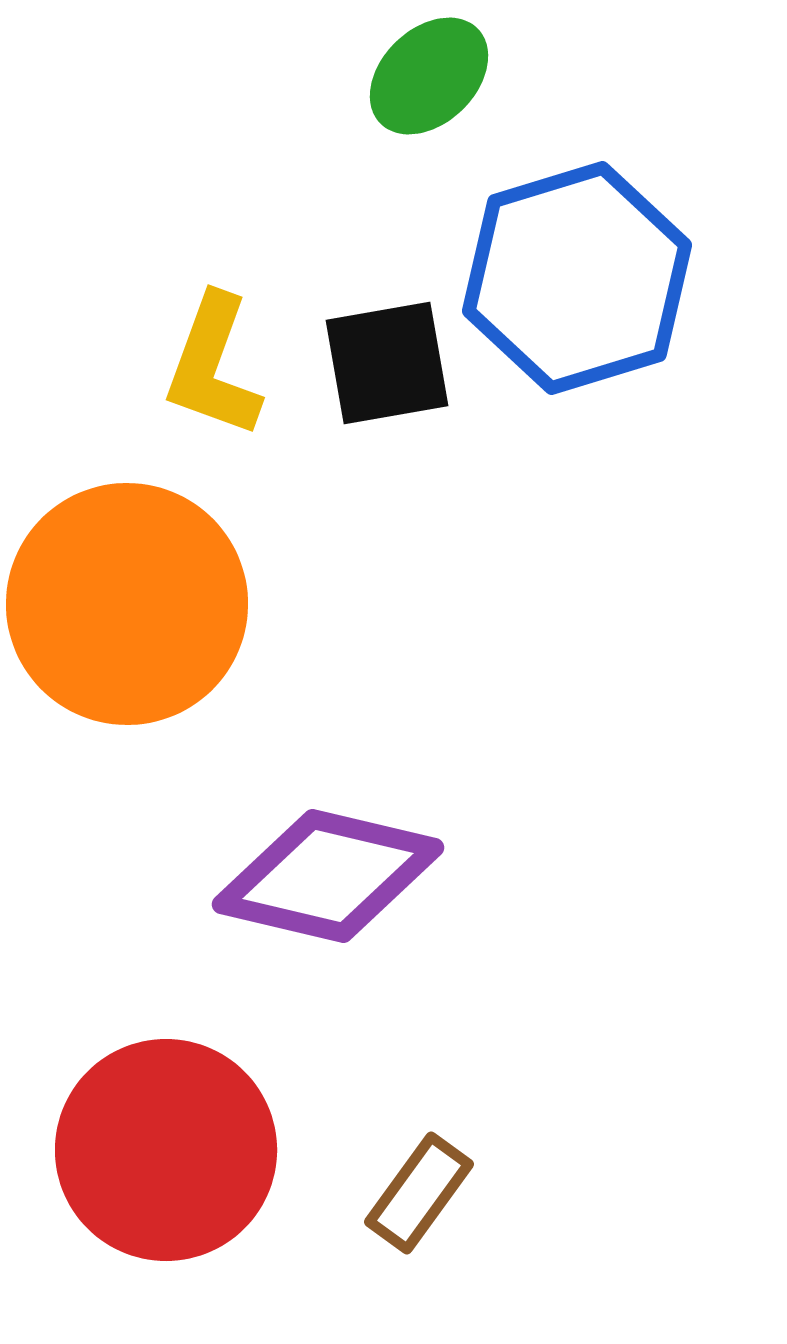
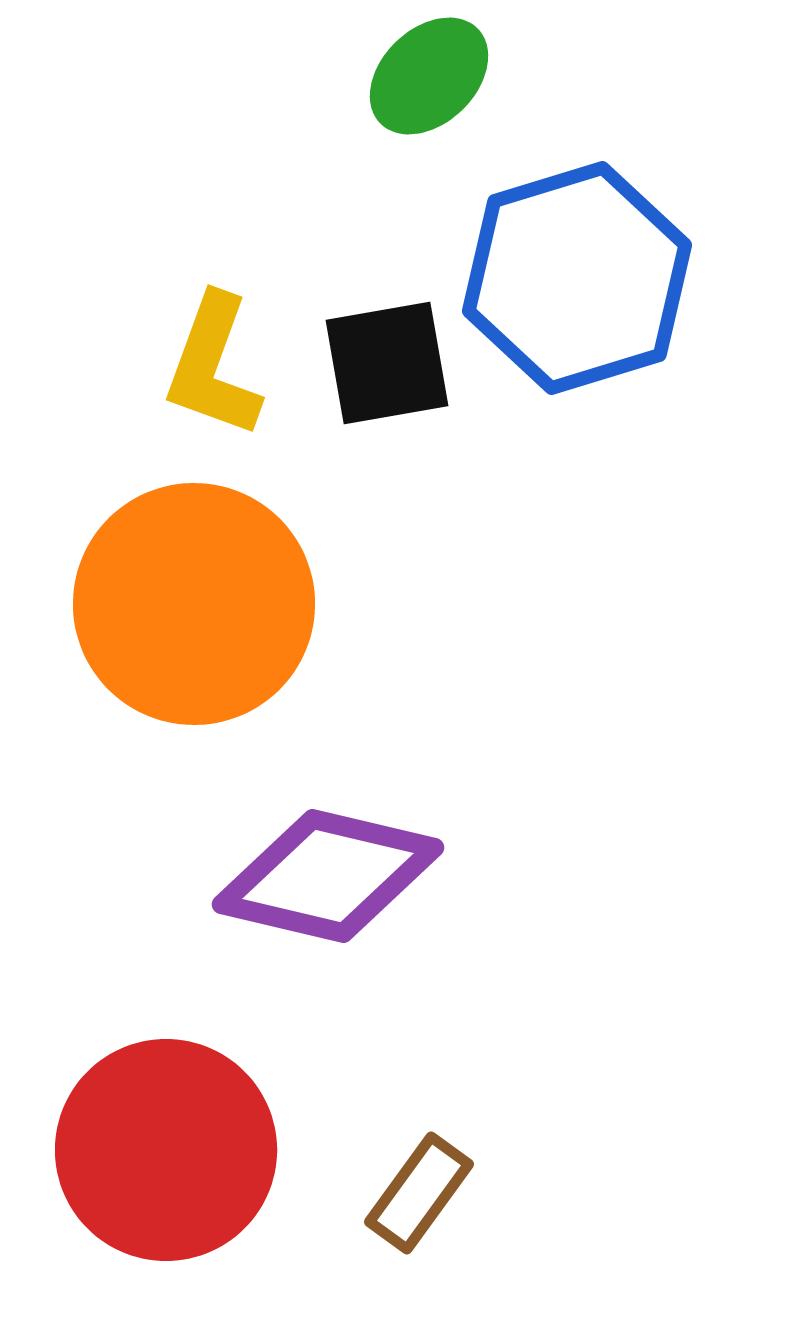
orange circle: moved 67 px right
